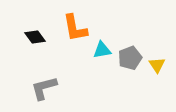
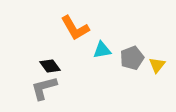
orange L-shape: rotated 20 degrees counterclockwise
black diamond: moved 15 px right, 29 px down
gray pentagon: moved 2 px right
yellow triangle: rotated 12 degrees clockwise
